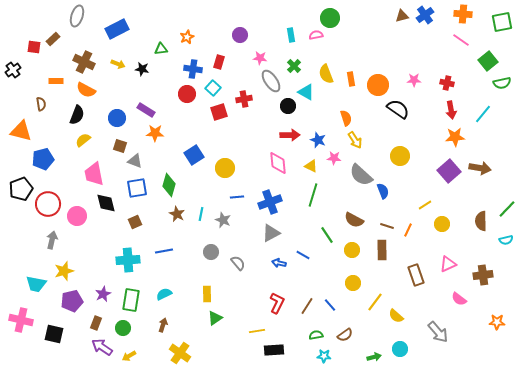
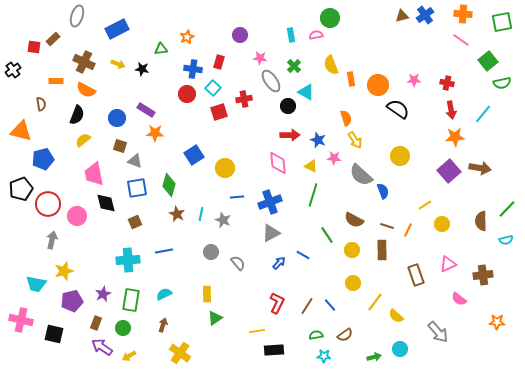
yellow semicircle at (326, 74): moved 5 px right, 9 px up
blue arrow at (279, 263): rotated 120 degrees clockwise
